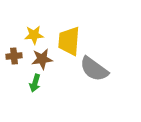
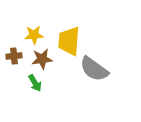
green arrow: rotated 48 degrees counterclockwise
